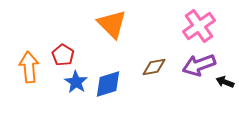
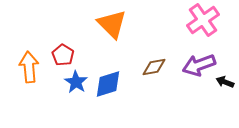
pink cross: moved 4 px right, 6 px up
